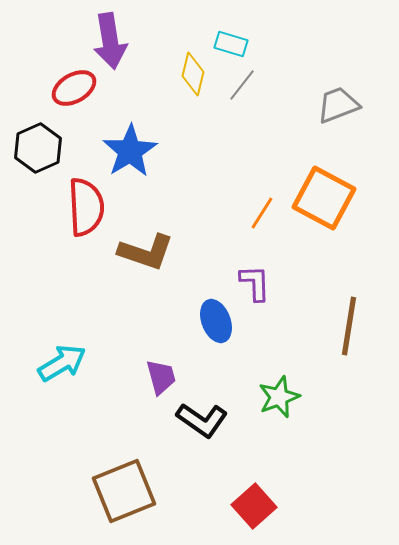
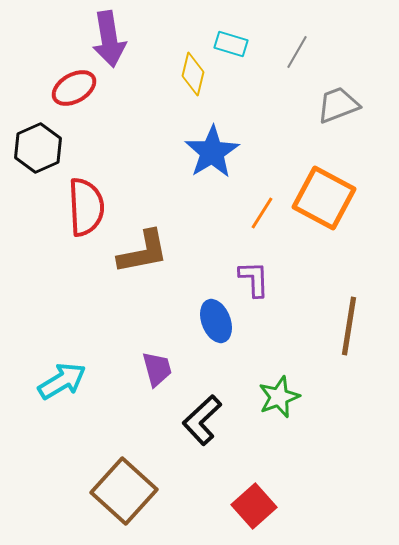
purple arrow: moved 1 px left, 2 px up
gray line: moved 55 px right, 33 px up; rotated 8 degrees counterclockwise
blue star: moved 82 px right, 1 px down
brown L-shape: moved 3 px left; rotated 30 degrees counterclockwise
purple L-shape: moved 1 px left, 4 px up
cyan arrow: moved 18 px down
purple trapezoid: moved 4 px left, 8 px up
black L-shape: rotated 102 degrees clockwise
brown square: rotated 26 degrees counterclockwise
